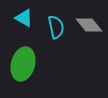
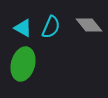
cyan triangle: moved 1 px left, 10 px down
cyan semicircle: moved 5 px left; rotated 35 degrees clockwise
